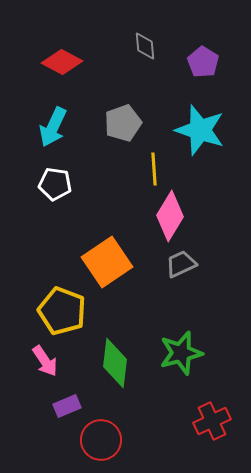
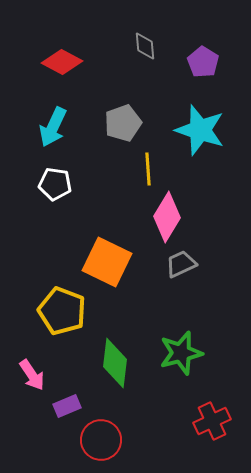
yellow line: moved 6 px left
pink diamond: moved 3 px left, 1 px down
orange square: rotated 30 degrees counterclockwise
pink arrow: moved 13 px left, 14 px down
